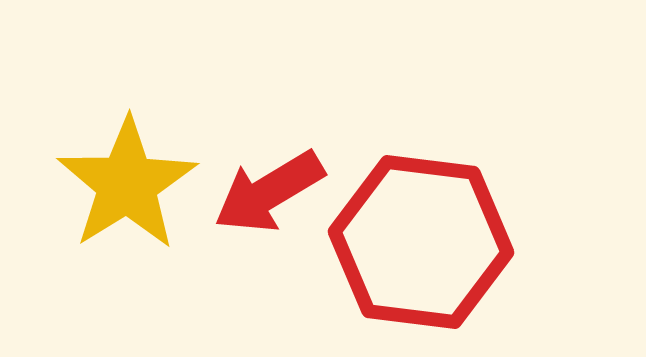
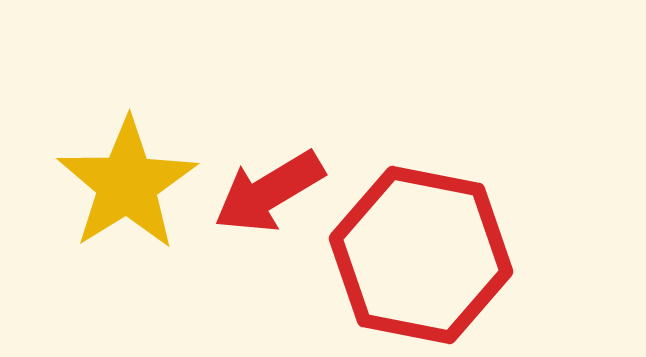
red hexagon: moved 13 px down; rotated 4 degrees clockwise
